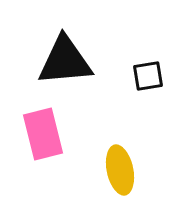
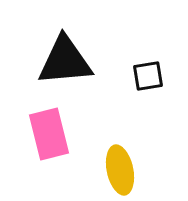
pink rectangle: moved 6 px right
